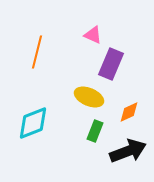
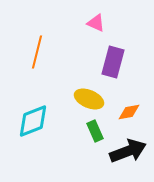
pink triangle: moved 3 px right, 12 px up
purple rectangle: moved 2 px right, 2 px up; rotated 8 degrees counterclockwise
yellow ellipse: moved 2 px down
orange diamond: rotated 15 degrees clockwise
cyan diamond: moved 2 px up
green rectangle: rotated 45 degrees counterclockwise
